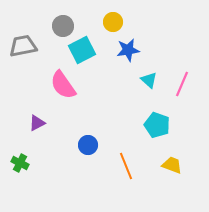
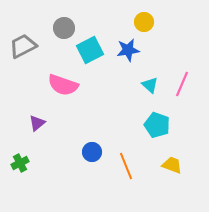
yellow circle: moved 31 px right
gray circle: moved 1 px right, 2 px down
gray trapezoid: rotated 16 degrees counterclockwise
cyan square: moved 8 px right
cyan triangle: moved 1 px right, 5 px down
pink semicircle: rotated 36 degrees counterclockwise
purple triangle: rotated 12 degrees counterclockwise
blue circle: moved 4 px right, 7 px down
green cross: rotated 36 degrees clockwise
